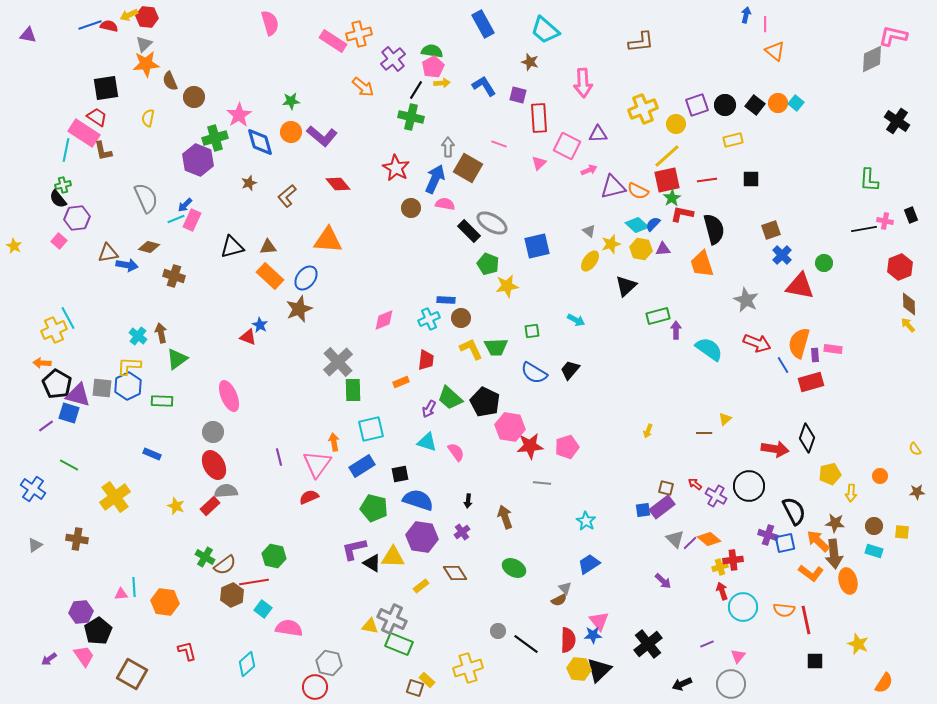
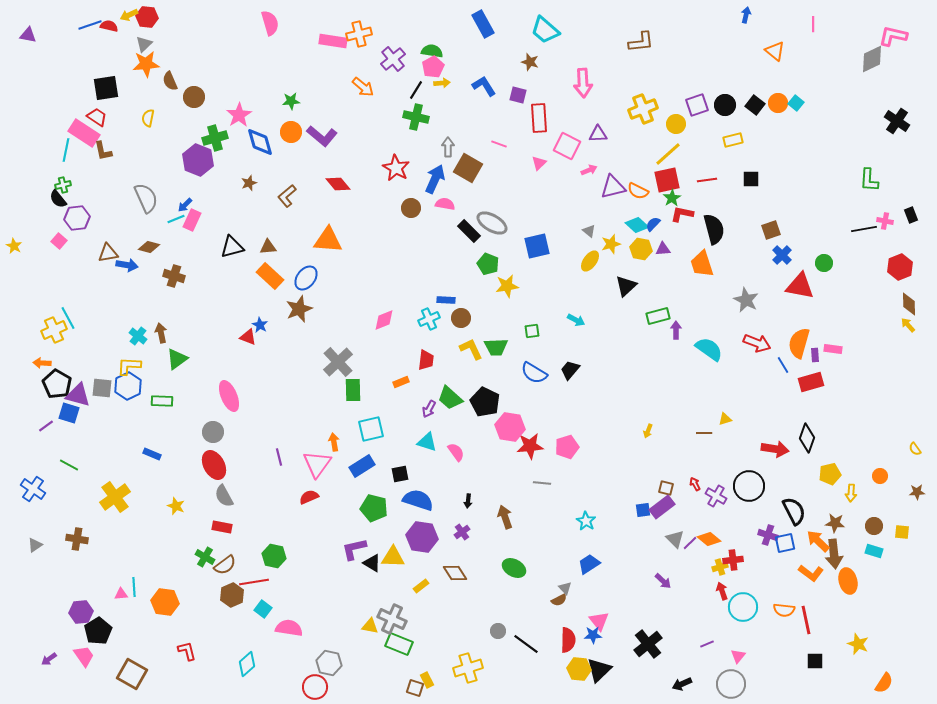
pink line at (765, 24): moved 48 px right
pink rectangle at (333, 41): rotated 24 degrees counterclockwise
green cross at (411, 117): moved 5 px right
yellow line at (667, 156): moved 1 px right, 2 px up
yellow triangle at (725, 419): rotated 24 degrees clockwise
red arrow at (695, 484): rotated 24 degrees clockwise
gray semicircle at (226, 491): moved 2 px left, 5 px down; rotated 115 degrees counterclockwise
red rectangle at (210, 506): moved 12 px right, 21 px down; rotated 54 degrees clockwise
yellow rectangle at (427, 680): rotated 21 degrees clockwise
